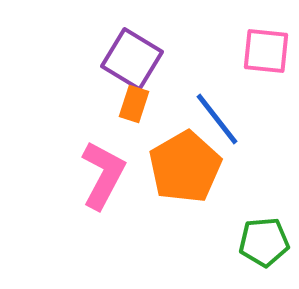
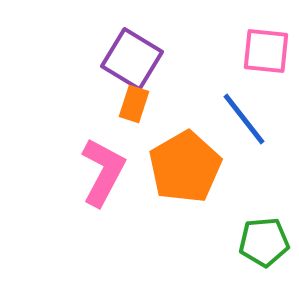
blue line: moved 27 px right
pink L-shape: moved 3 px up
